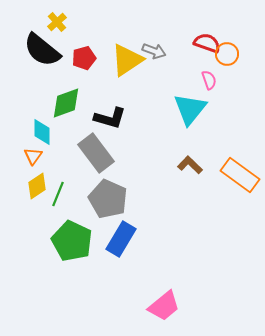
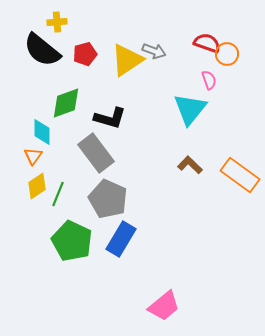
yellow cross: rotated 36 degrees clockwise
red pentagon: moved 1 px right, 4 px up
